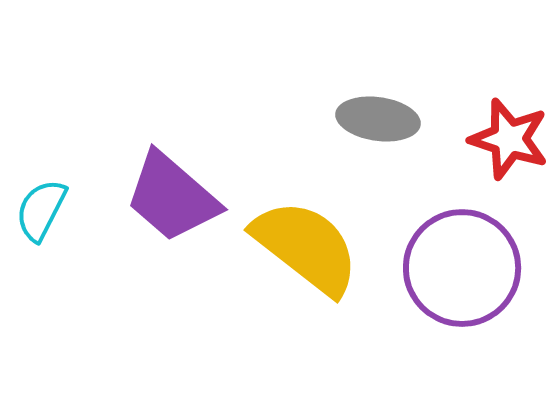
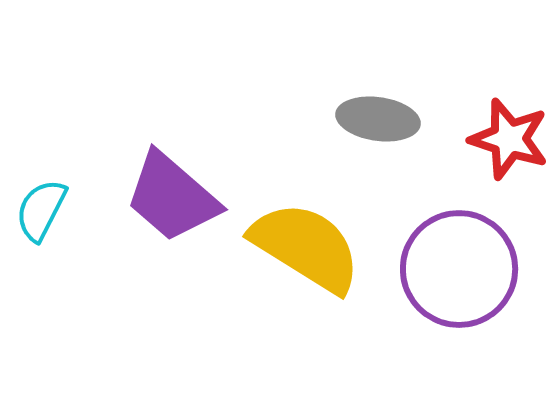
yellow semicircle: rotated 6 degrees counterclockwise
purple circle: moved 3 px left, 1 px down
